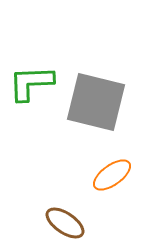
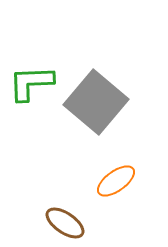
gray square: rotated 26 degrees clockwise
orange ellipse: moved 4 px right, 6 px down
